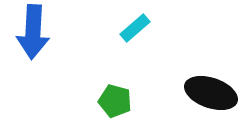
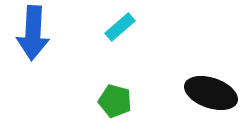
cyan rectangle: moved 15 px left, 1 px up
blue arrow: moved 1 px down
